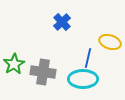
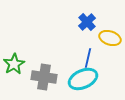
blue cross: moved 25 px right
yellow ellipse: moved 4 px up
gray cross: moved 1 px right, 5 px down
cyan ellipse: rotated 24 degrees counterclockwise
